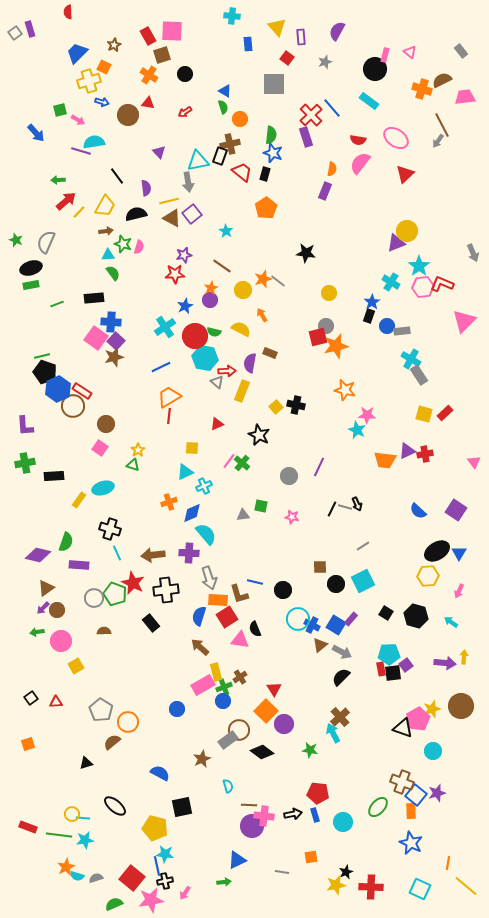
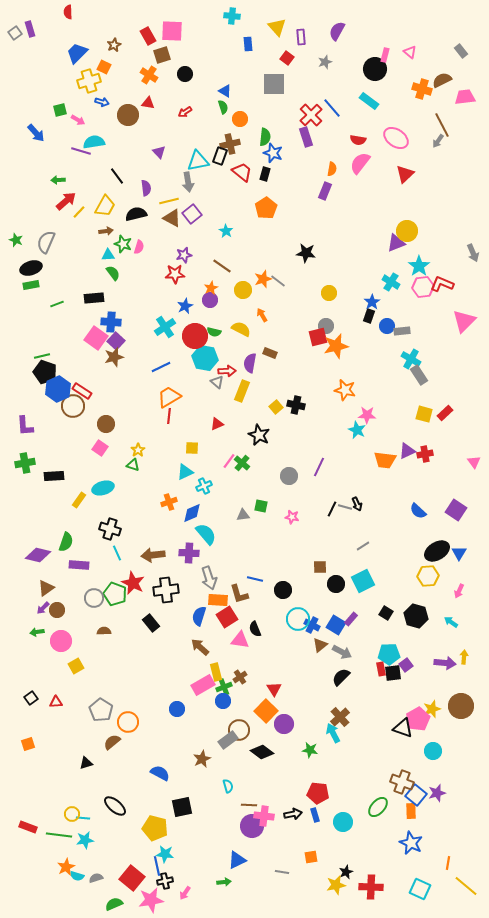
green semicircle at (271, 135): moved 6 px left, 2 px down
blue line at (255, 582): moved 3 px up
